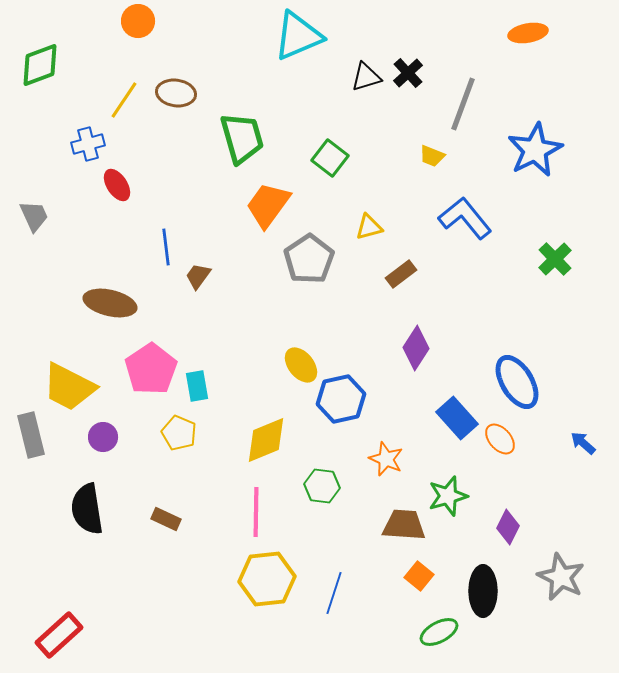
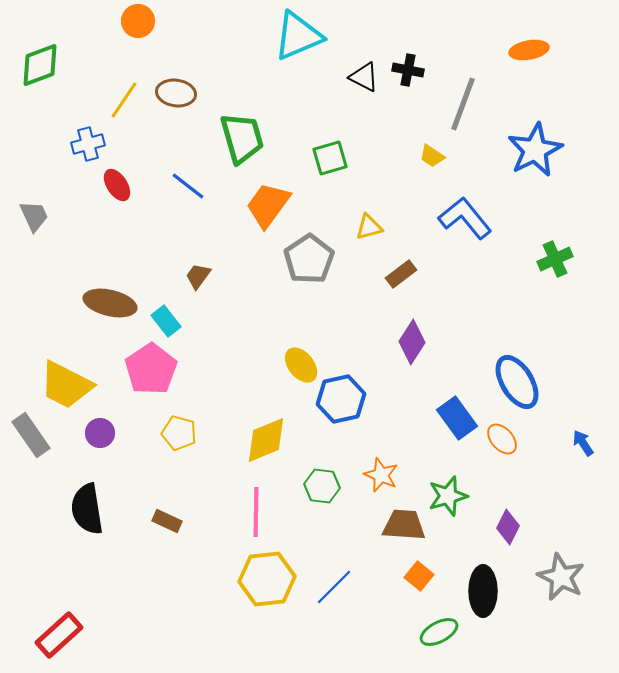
orange ellipse at (528, 33): moved 1 px right, 17 px down
black cross at (408, 73): moved 3 px up; rotated 36 degrees counterclockwise
black triangle at (366, 77): moved 2 px left; rotated 44 degrees clockwise
yellow trapezoid at (432, 156): rotated 12 degrees clockwise
green square at (330, 158): rotated 36 degrees clockwise
blue line at (166, 247): moved 22 px right, 61 px up; rotated 45 degrees counterclockwise
green cross at (555, 259): rotated 20 degrees clockwise
purple diamond at (416, 348): moved 4 px left, 6 px up
cyan rectangle at (197, 386): moved 31 px left, 65 px up; rotated 28 degrees counterclockwise
yellow trapezoid at (69, 387): moved 3 px left, 2 px up
blue rectangle at (457, 418): rotated 6 degrees clockwise
yellow pentagon at (179, 433): rotated 8 degrees counterclockwise
gray rectangle at (31, 435): rotated 21 degrees counterclockwise
purple circle at (103, 437): moved 3 px left, 4 px up
orange ellipse at (500, 439): moved 2 px right
blue arrow at (583, 443): rotated 16 degrees clockwise
orange star at (386, 459): moved 5 px left, 16 px down
brown rectangle at (166, 519): moved 1 px right, 2 px down
blue line at (334, 593): moved 6 px up; rotated 27 degrees clockwise
